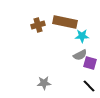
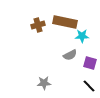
gray semicircle: moved 10 px left
